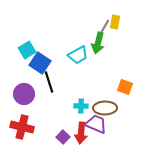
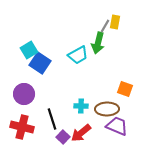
cyan square: moved 2 px right
black line: moved 3 px right, 37 px down
orange square: moved 2 px down
brown ellipse: moved 2 px right, 1 px down
purple trapezoid: moved 21 px right, 2 px down
red arrow: rotated 45 degrees clockwise
